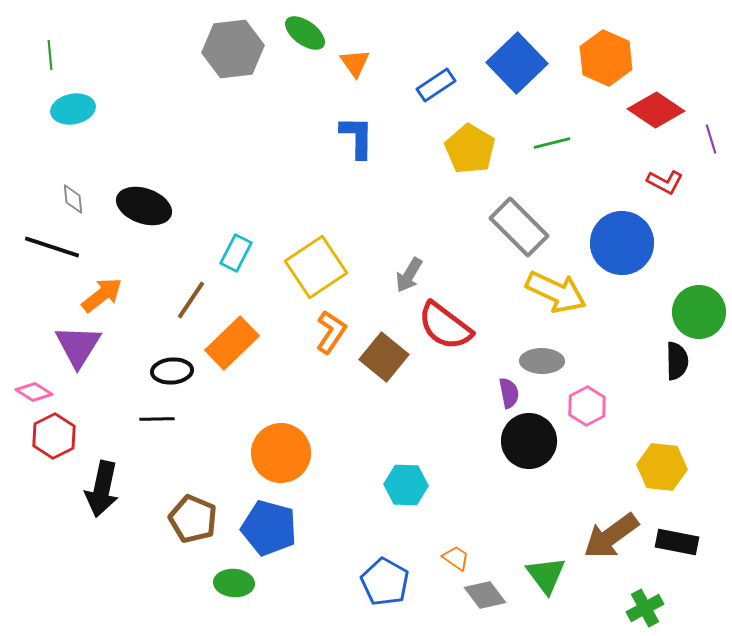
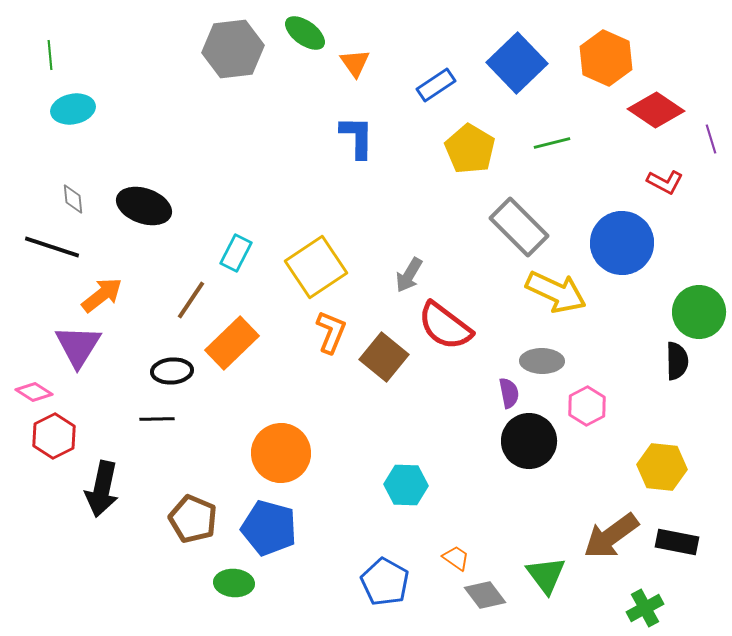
orange L-shape at (331, 332): rotated 12 degrees counterclockwise
